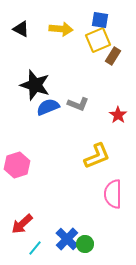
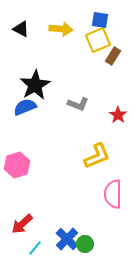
black star: rotated 24 degrees clockwise
blue semicircle: moved 23 px left
